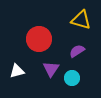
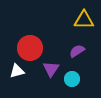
yellow triangle: moved 3 px right; rotated 15 degrees counterclockwise
red circle: moved 9 px left, 9 px down
cyan circle: moved 1 px down
